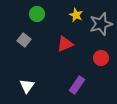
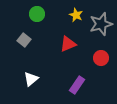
red triangle: moved 3 px right
white triangle: moved 4 px right, 7 px up; rotated 14 degrees clockwise
